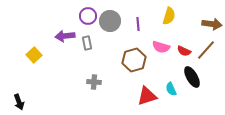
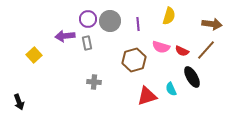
purple circle: moved 3 px down
red semicircle: moved 2 px left
